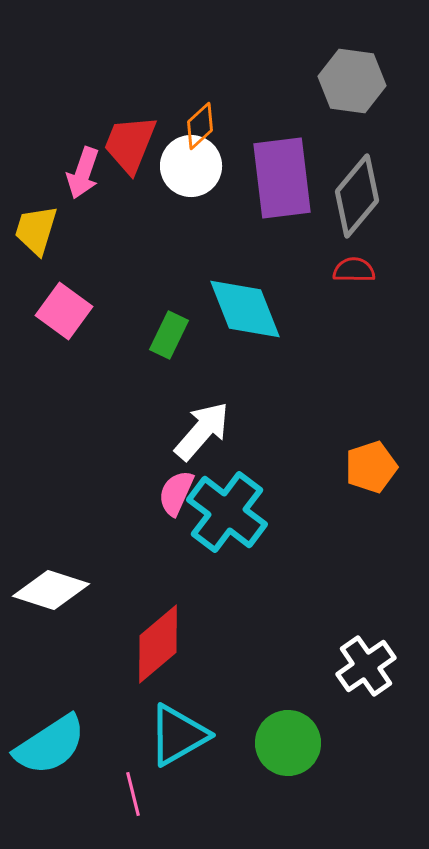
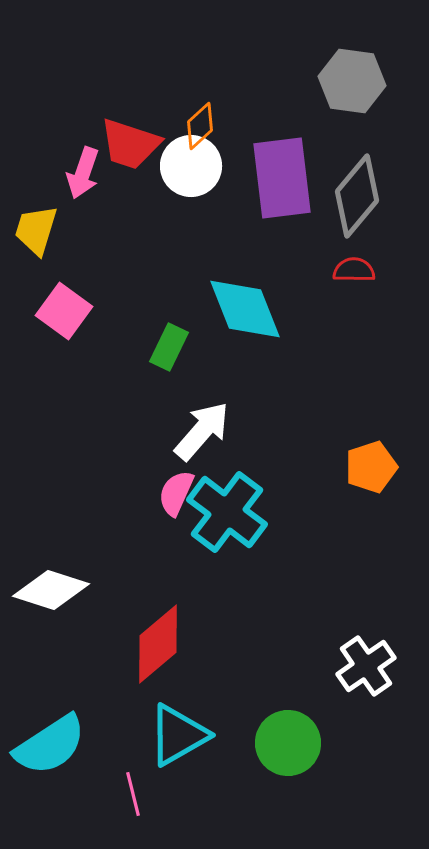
red trapezoid: rotated 94 degrees counterclockwise
green rectangle: moved 12 px down
